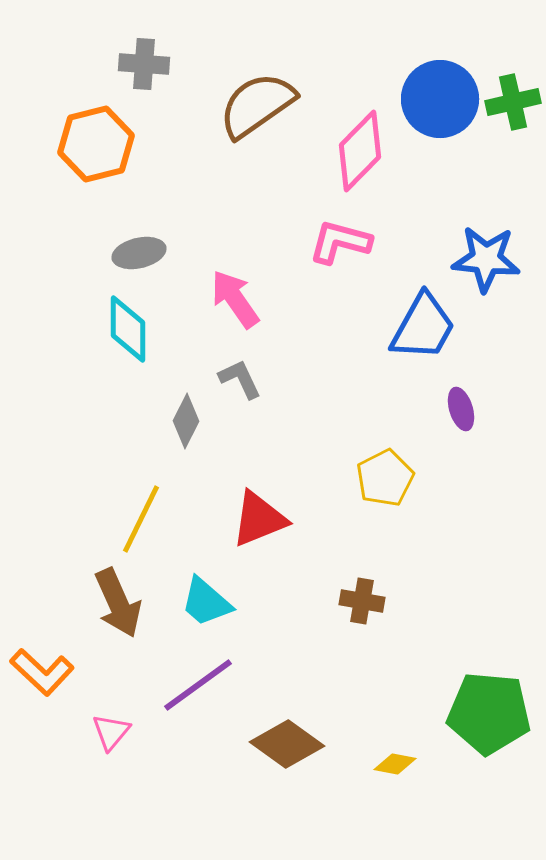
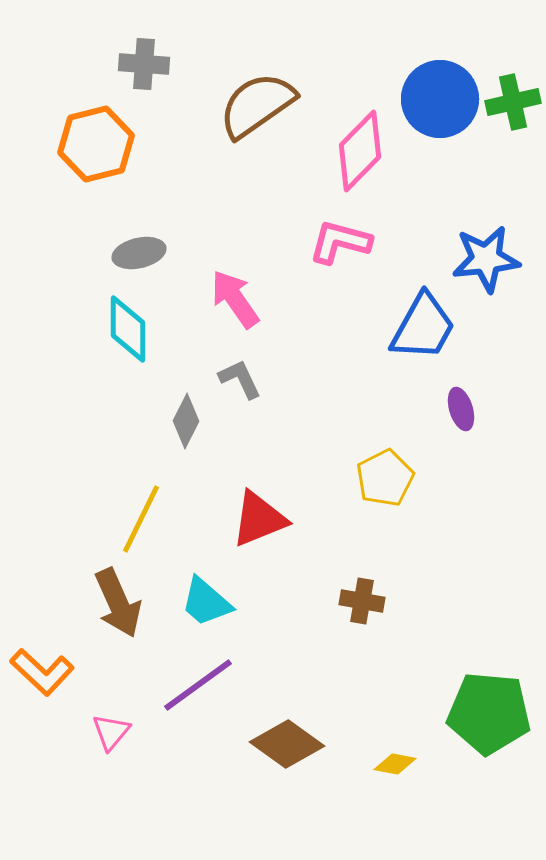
blue star: rotated 12 degrees counterclockwise
